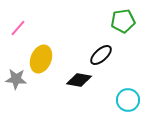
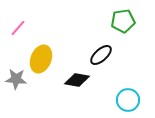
black diamond: moved 2 px left
